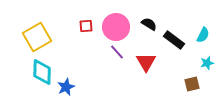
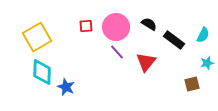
red triangle: rotated 10 degrees clockwise
blue star: rotated 24 degrees counterclockwise
